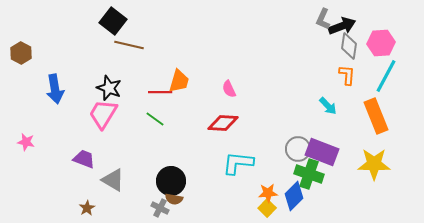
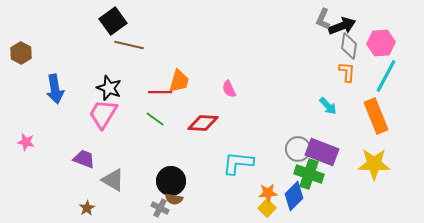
black square: rotated 16 degrees clockwise
orange L-shape: moved 3 px up
red diamond: moved 20 px left
